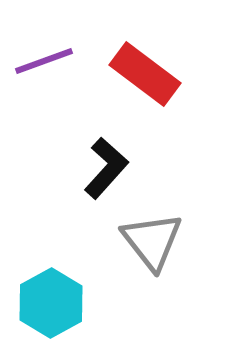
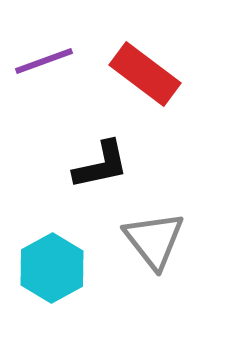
black L-shape: moved 5 px left, 3 px up; rotated 36 degrees clockwise
gray triangle: moved 2 px right, 1 px up
cyan hexagon: moved 1 px right, 35 px up
